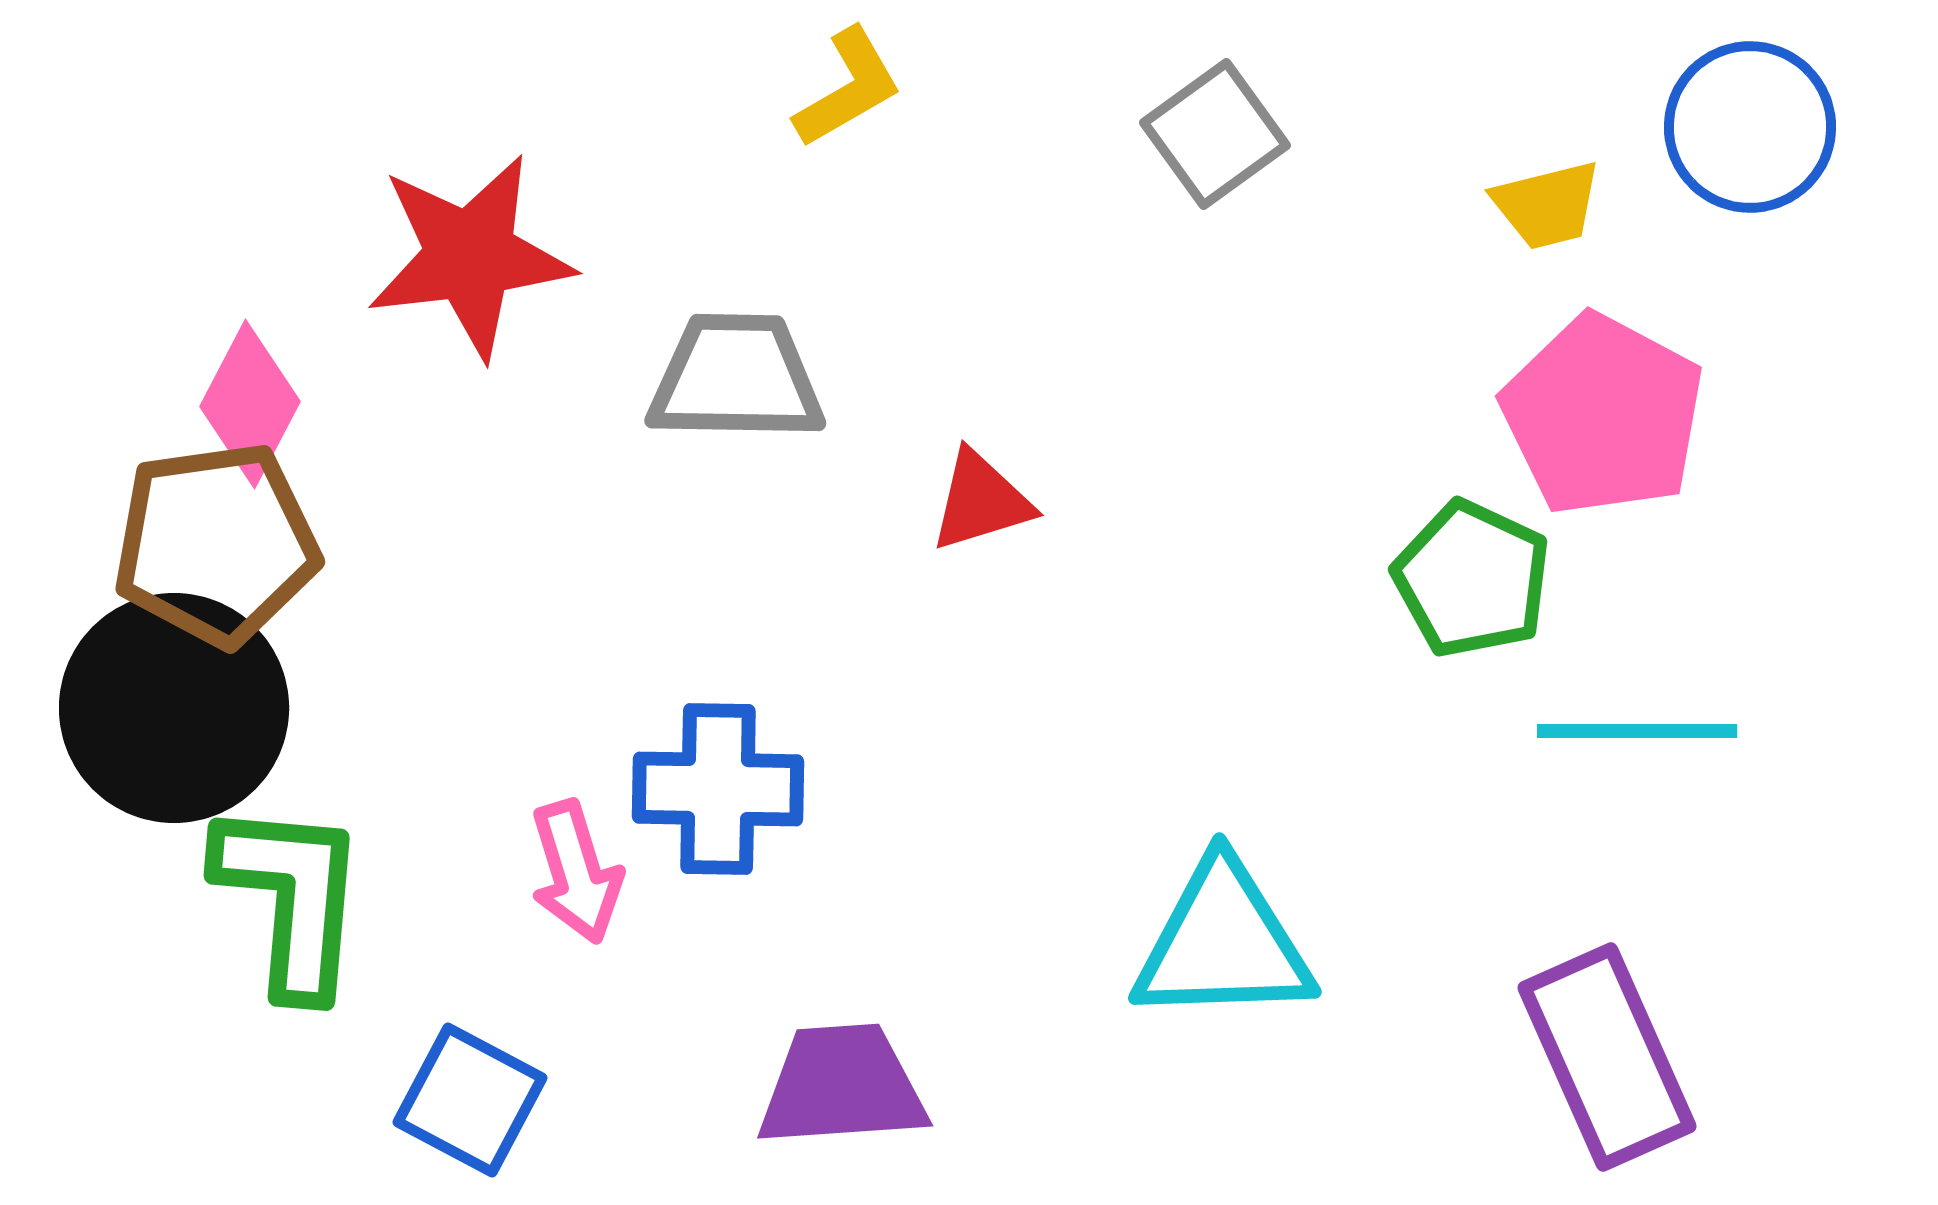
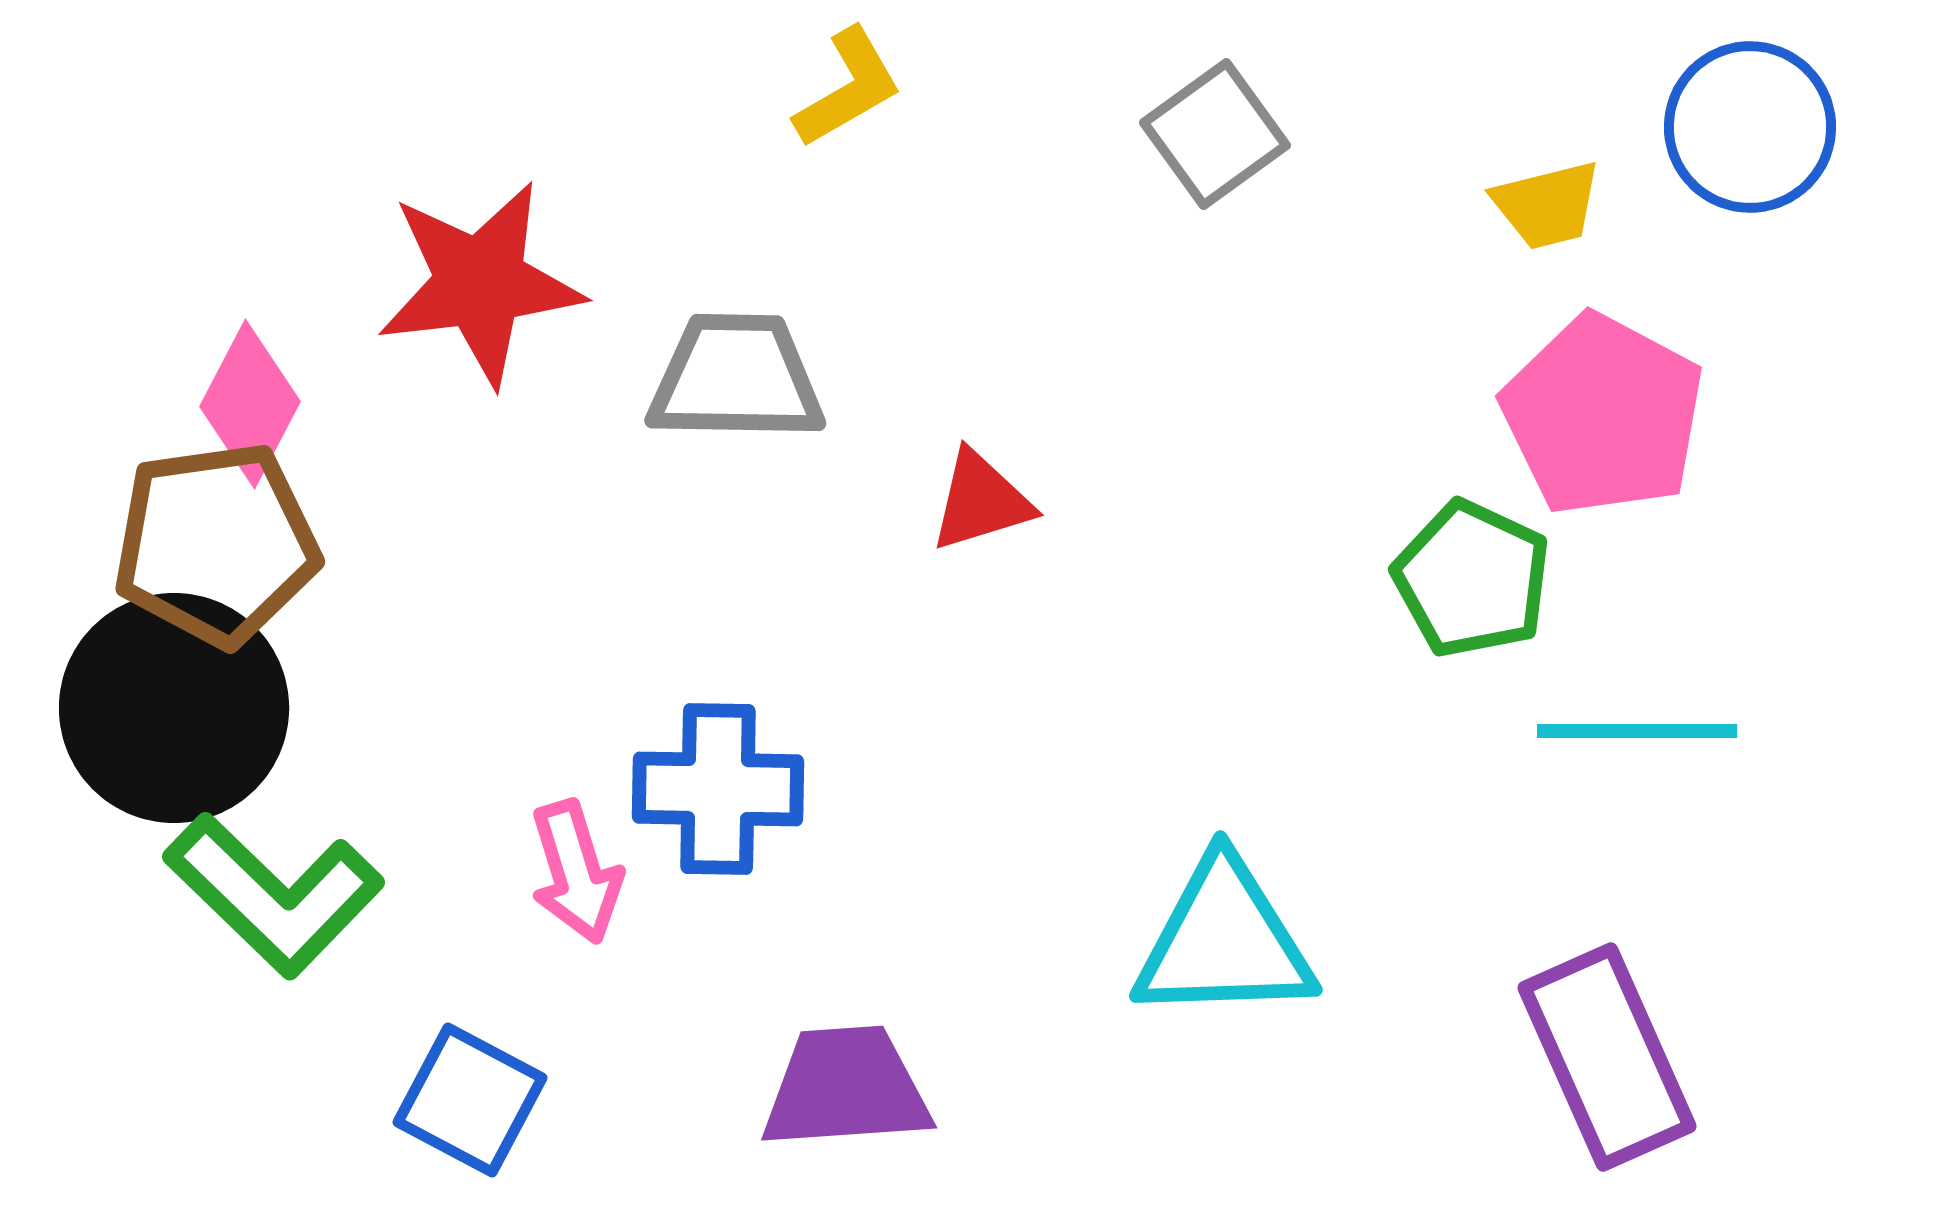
red star: moved 10 px right, 27 px down
green L-shape: moved 17 px left, 3 px up; rotated 129 degrees clockwise
cyan triangle: moved 1 px right, 2 px up
purple trapezoid: moved 4 px right, 2 px down
